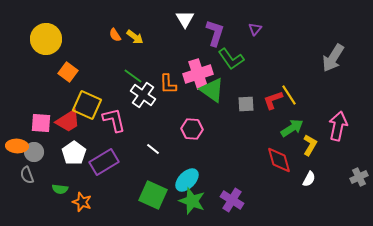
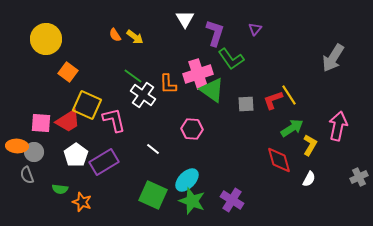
white pentagon: moved 2 px right, 2 px down
